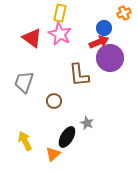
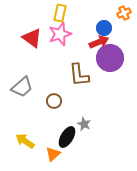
pink star: rotated 25 degrees clockwise
gray trapezoid: moved 2 px left, 5 px down; rotated 150 degrees counterclockwise
gray star: moved 3 px left, 1 px down
yellow arrow: rotated 30 degrees counterclockwise
